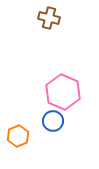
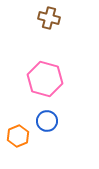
pink hexagon: moved 18 px left, 13 px up; rotated 8 degrees counterclockwise
blue circle: moved 6 px left
